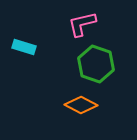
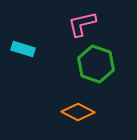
cyan rectangle: moved 1 px left, 2 px down
orange diamond: moved 3 px left, 7 px down
